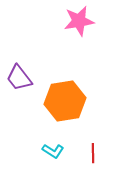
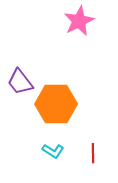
pink star: rotated 16 degrees counterclockwise
purple trapezoid: moved 1 px right, 4 px down
orange hexagon: moved 9 px left, 3 px down; rotated 9 degrees clockwise
